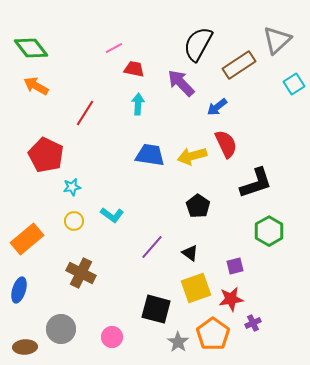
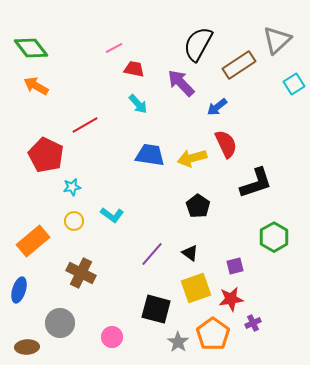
cyan arrow: rotated 135 degrees clockwise
red line: moved 12 px down; rotated 28 degrees clockwise
yellow arrow: moved 2 px down
green hexagon: moved 5 px right, 6 px down
orange rectangle: moved 6 px right, 2 px down
purple line: moved 7 px down
gray circle: moved 1 px left, 6 px up
brown ellipse: moved 2 px right
